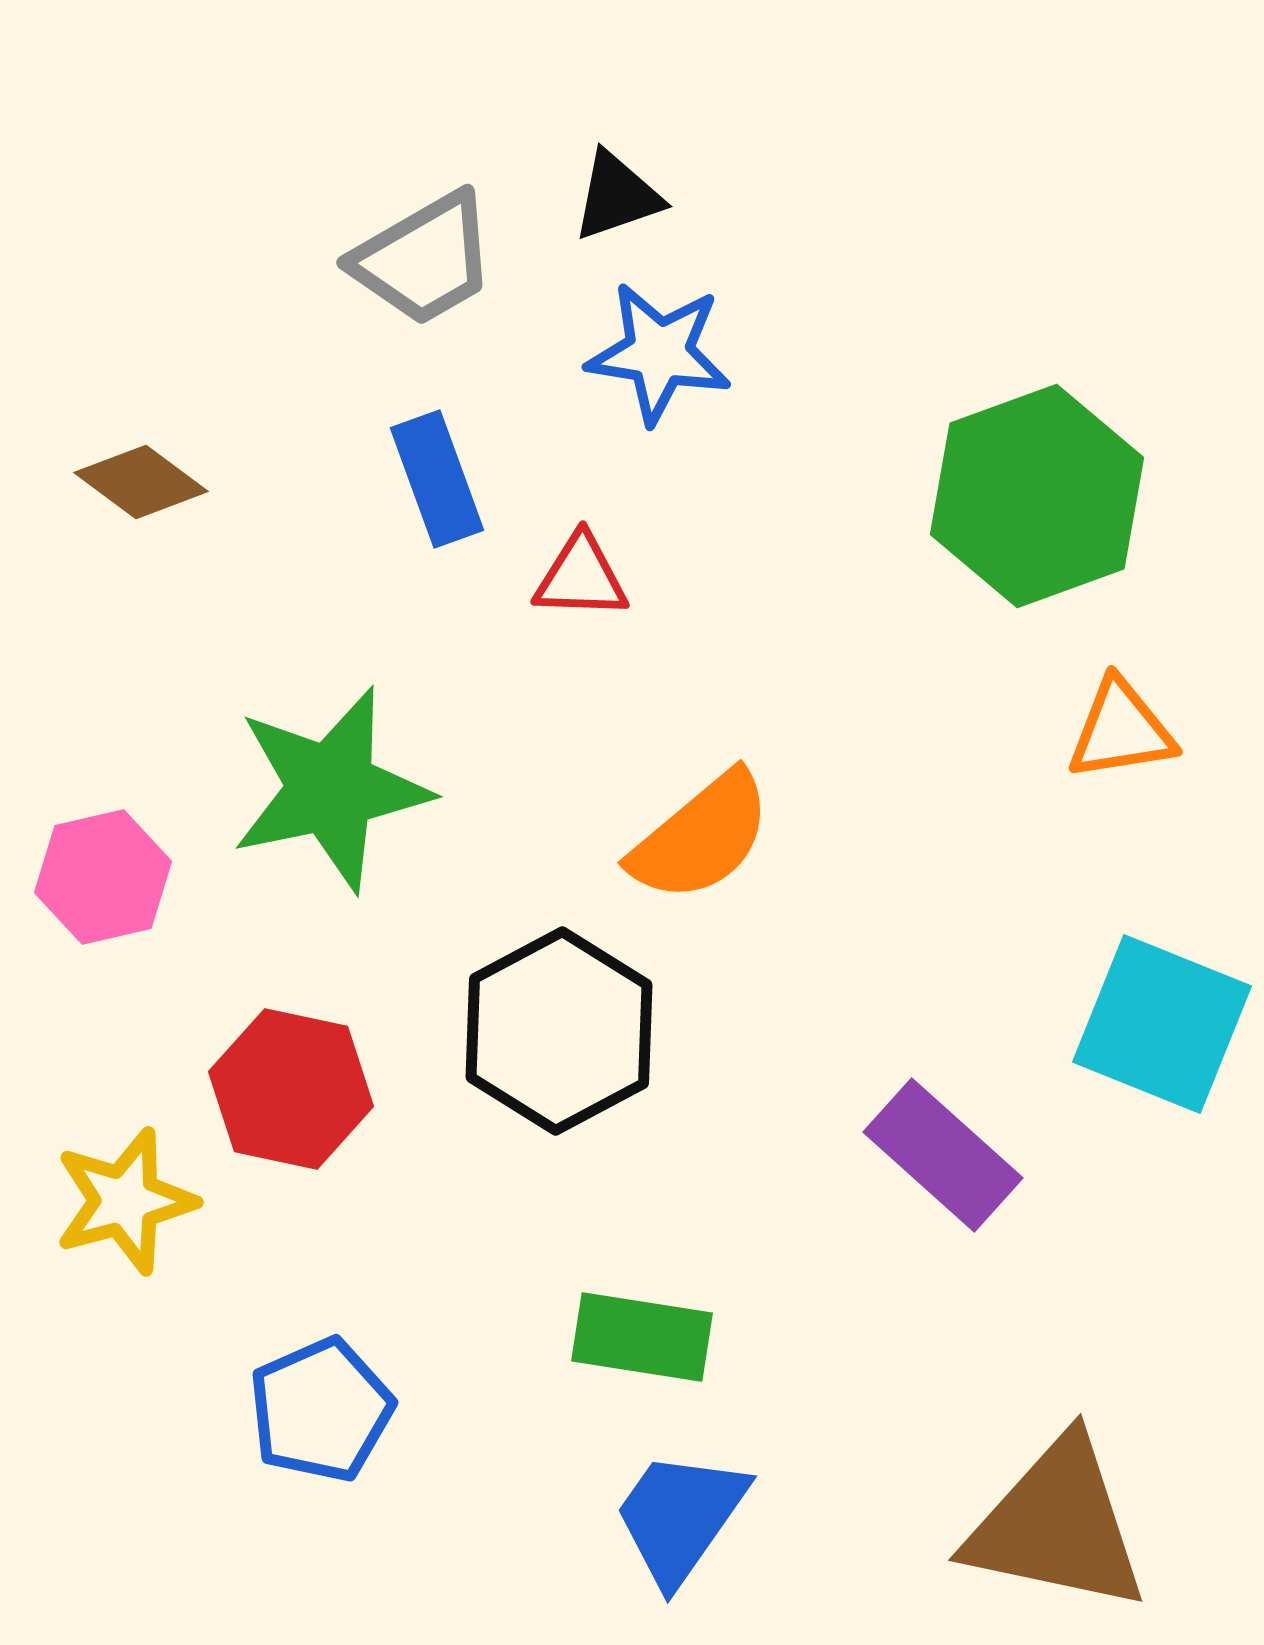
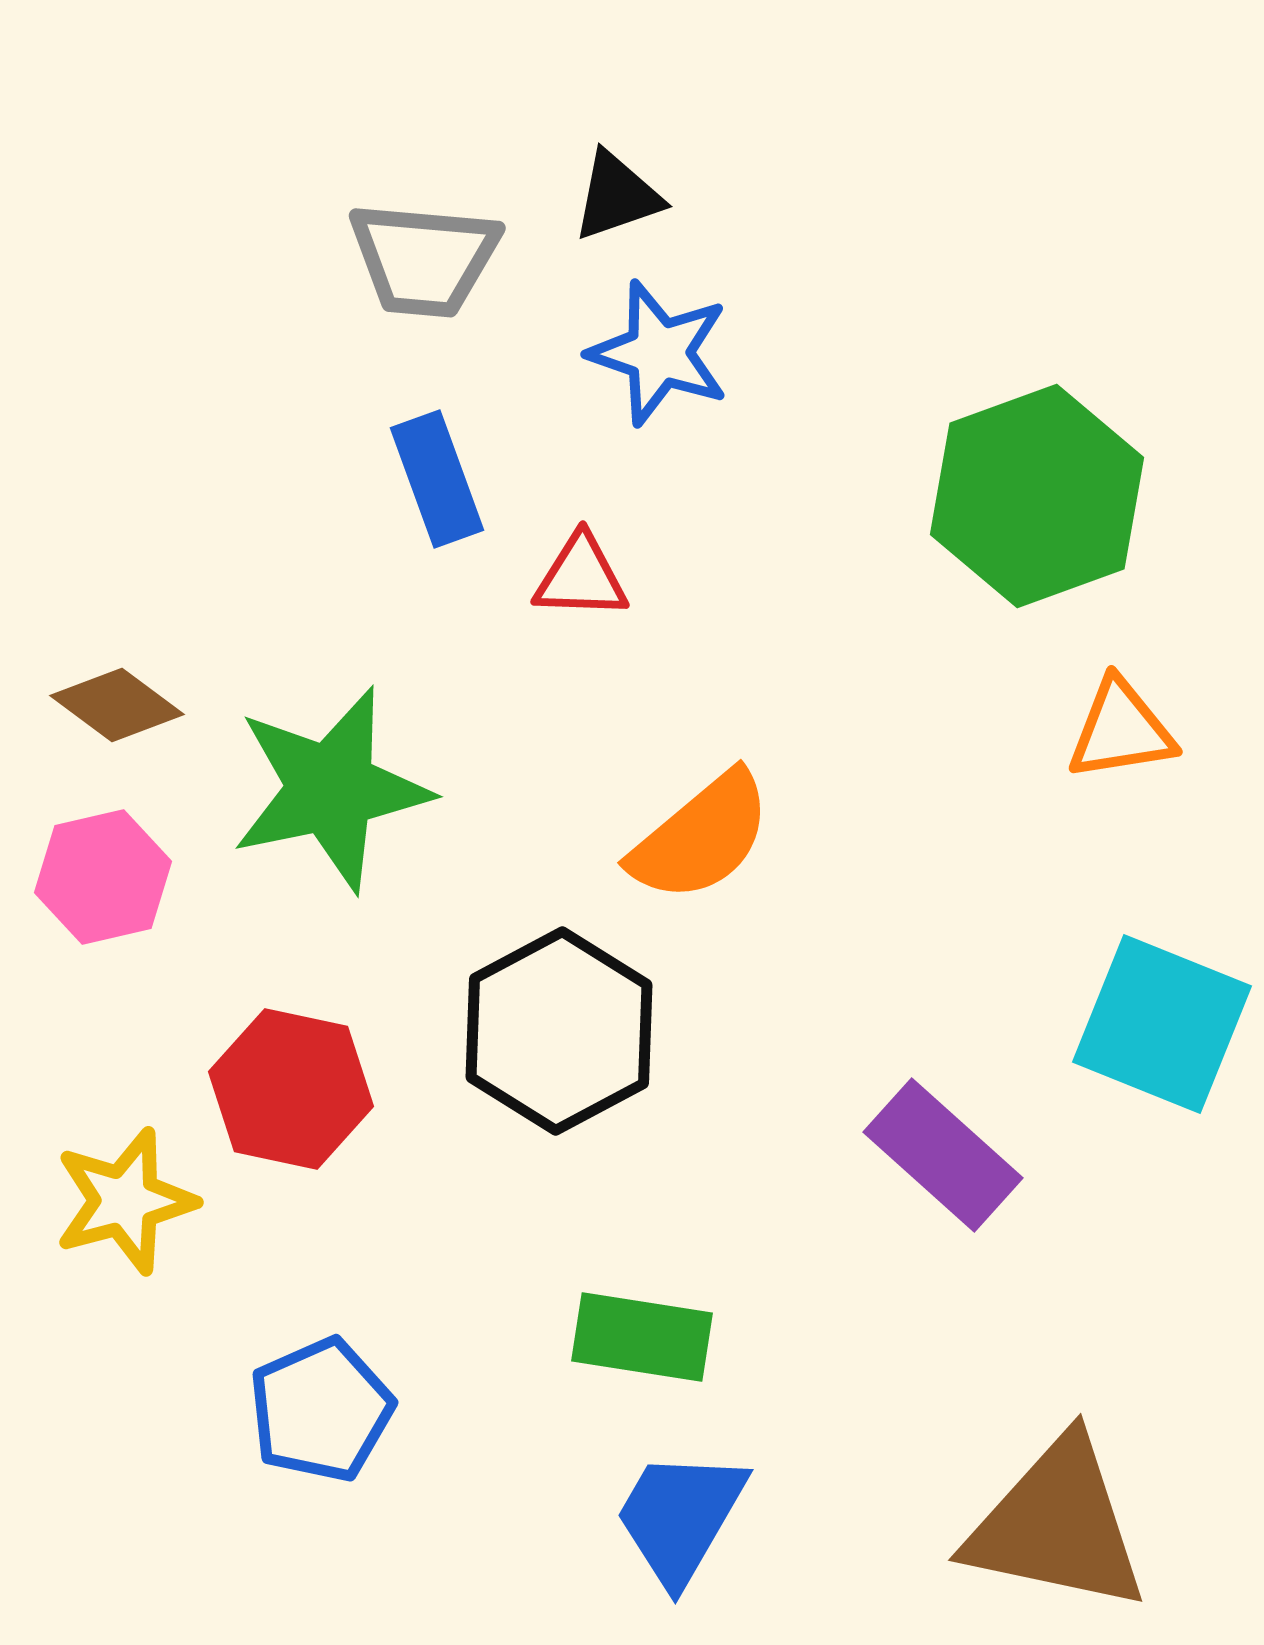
gray trapezoid: rotated 35 degrees clockwise
blue star: rotated 10 degrees clockwise
brown diamond: moved 24 px left, 223 px down
blue trapezoid: rotated 5 degrees counterclockwise
